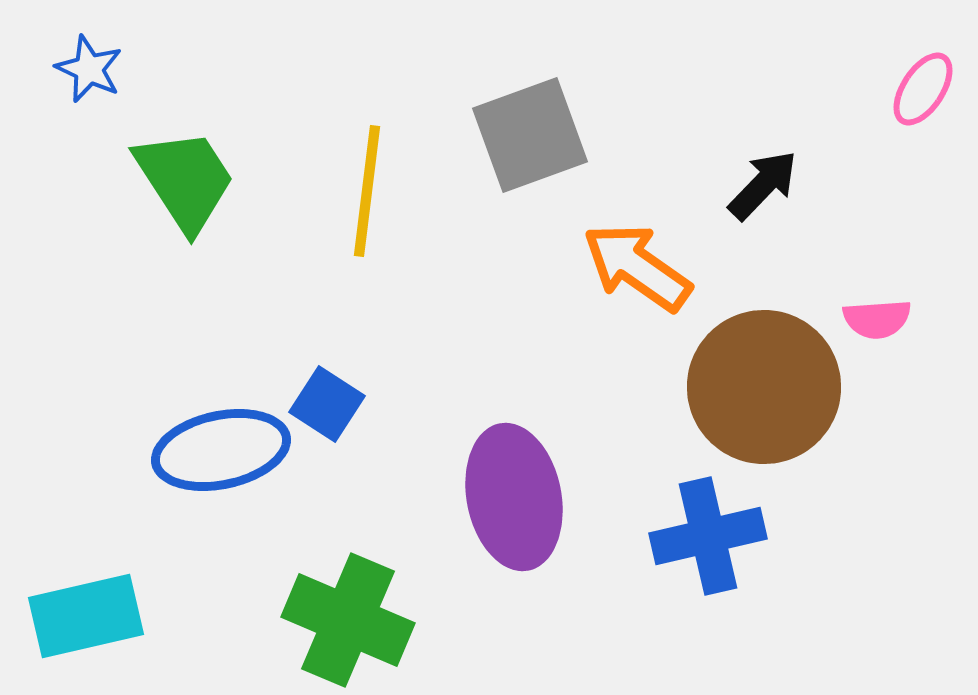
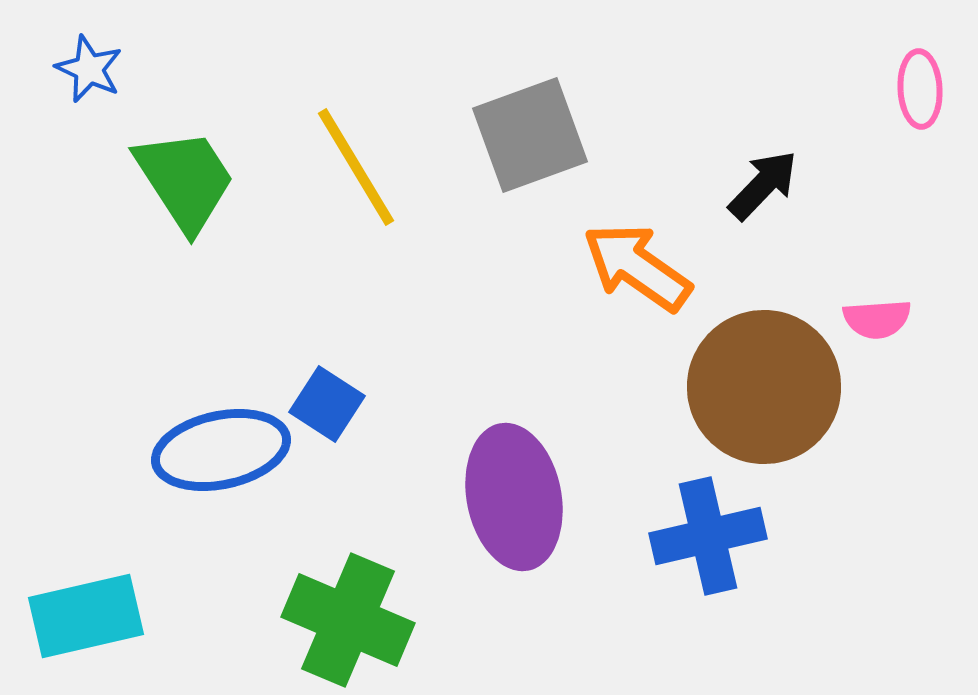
pink ellipse: moved 3 px left; rotated 36 degrees counterclockwise
yellow line: moved 11 px left, 24 px up; rotated 38 degrees counterclockwise
